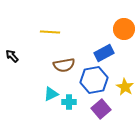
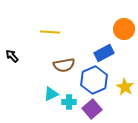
blue hexagon: rotated 12 degrees counterclockwise
purple square: moved 9 px left
